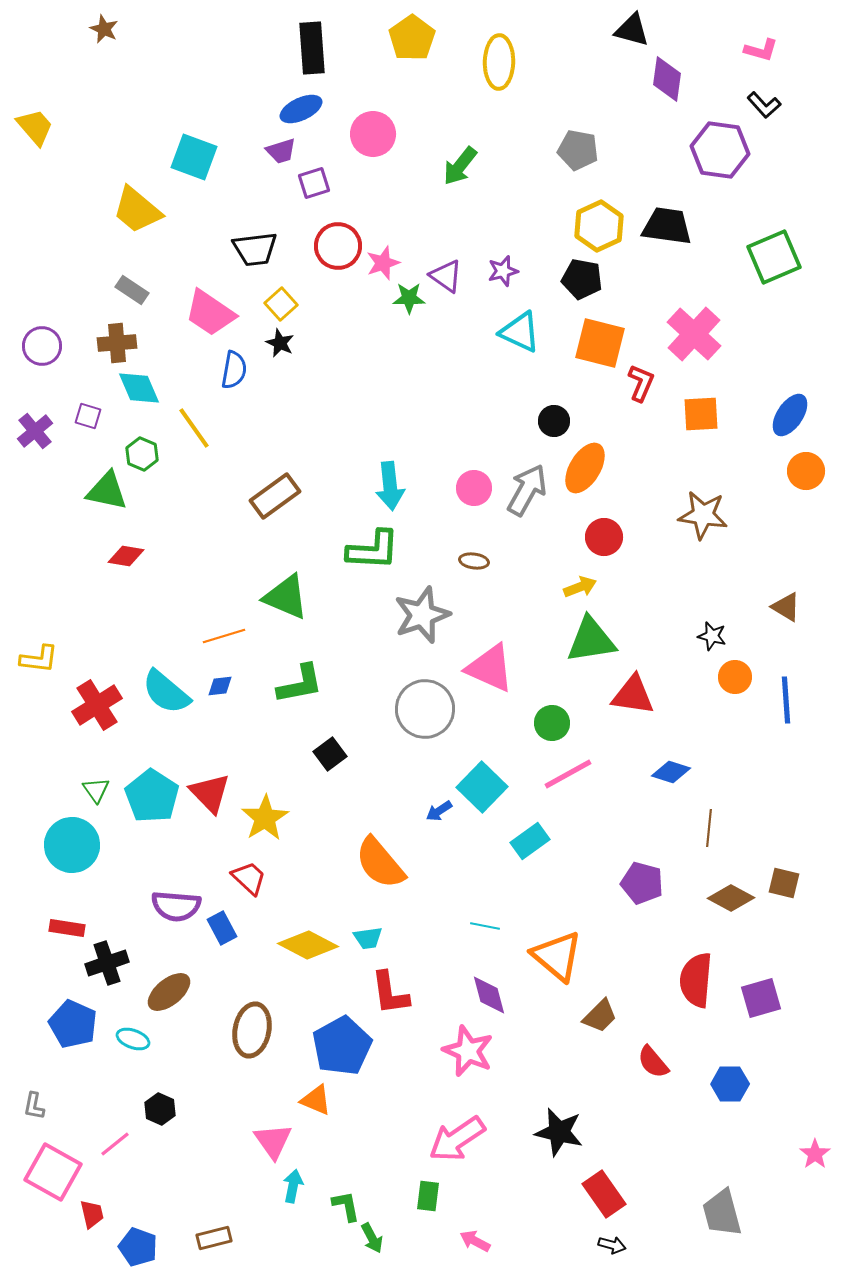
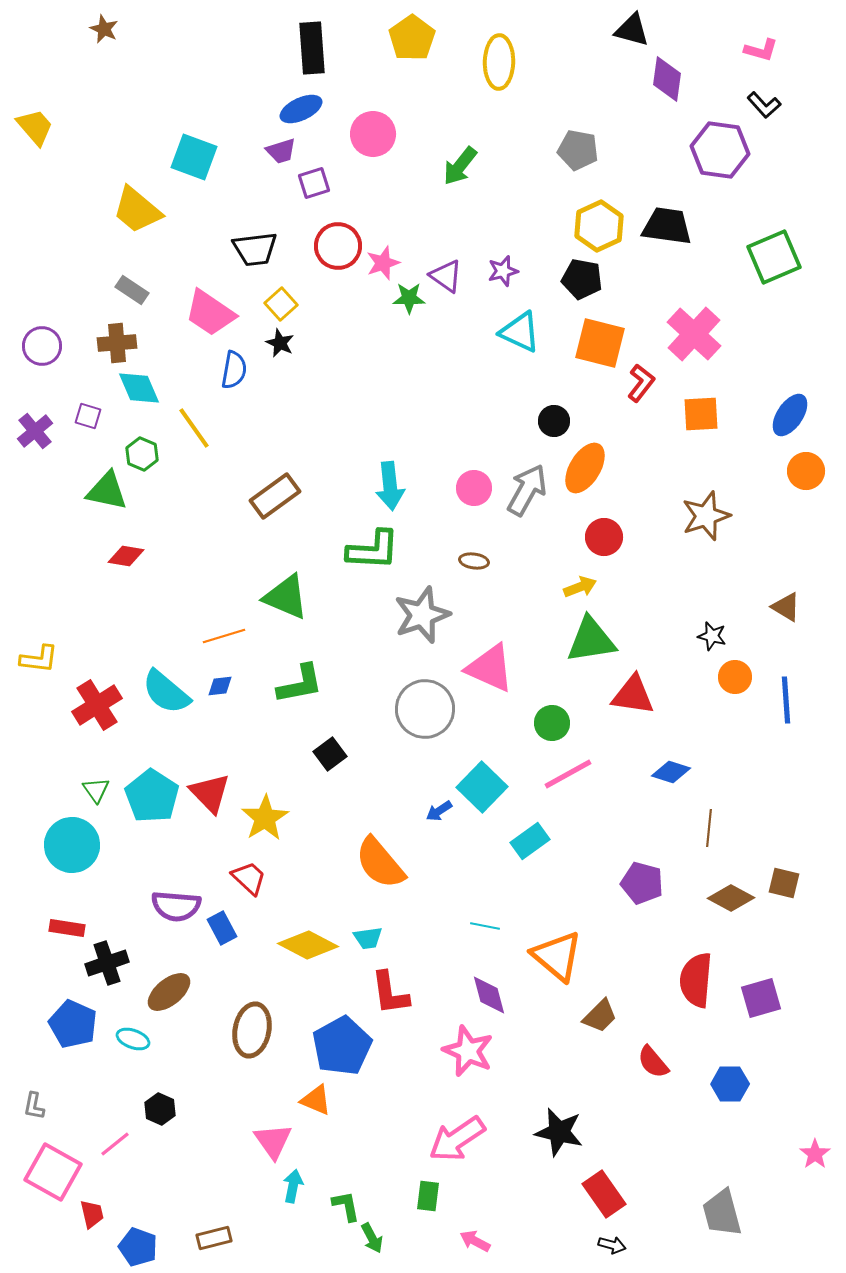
red L-shape at (641, 383): rotated 15 degrees clockwise
brown star at (703, 515): moved 3 px right, 1 px down; rotated 27 degrees counterclockwise
